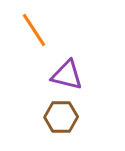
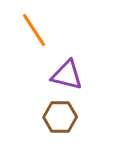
brown hexagon: moved 1 px left
